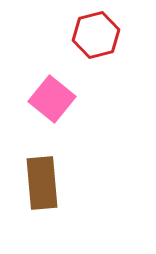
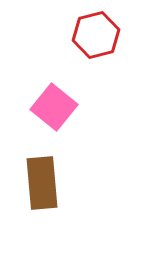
pink square: moved 2 px right, 8 px down
